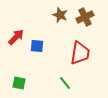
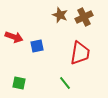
brown cross: moved 1 px left
red arrow: moved 2 px left; rotated 66 degrees clockwise
blue square: rotated 16 degrees counterclockwise
